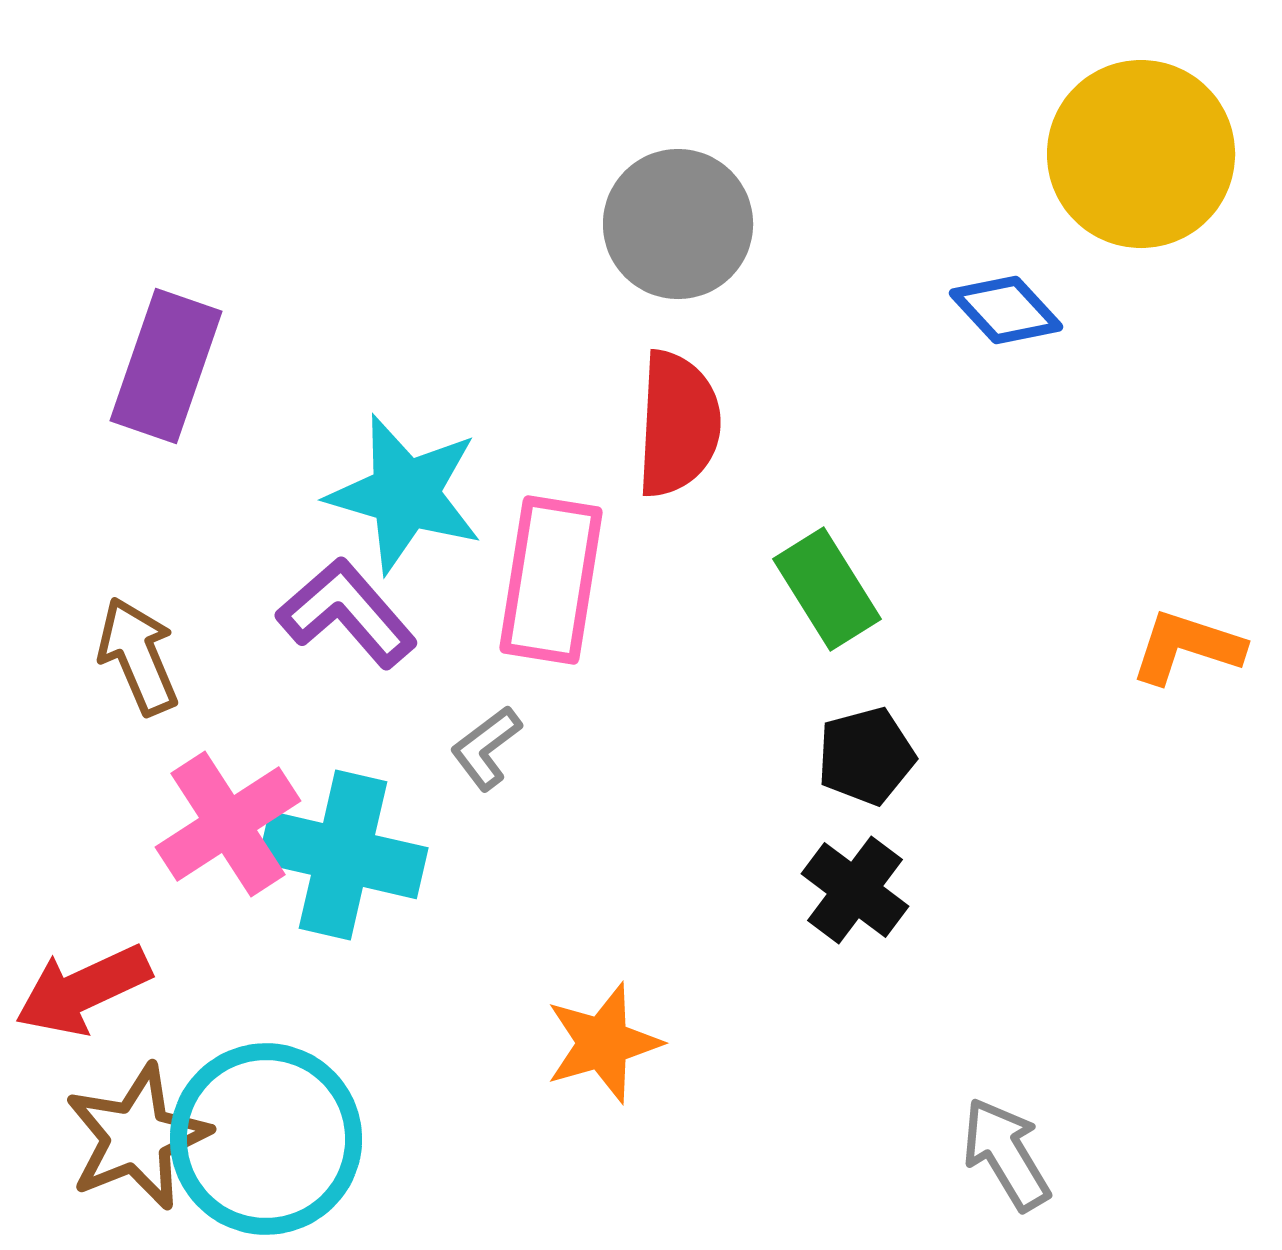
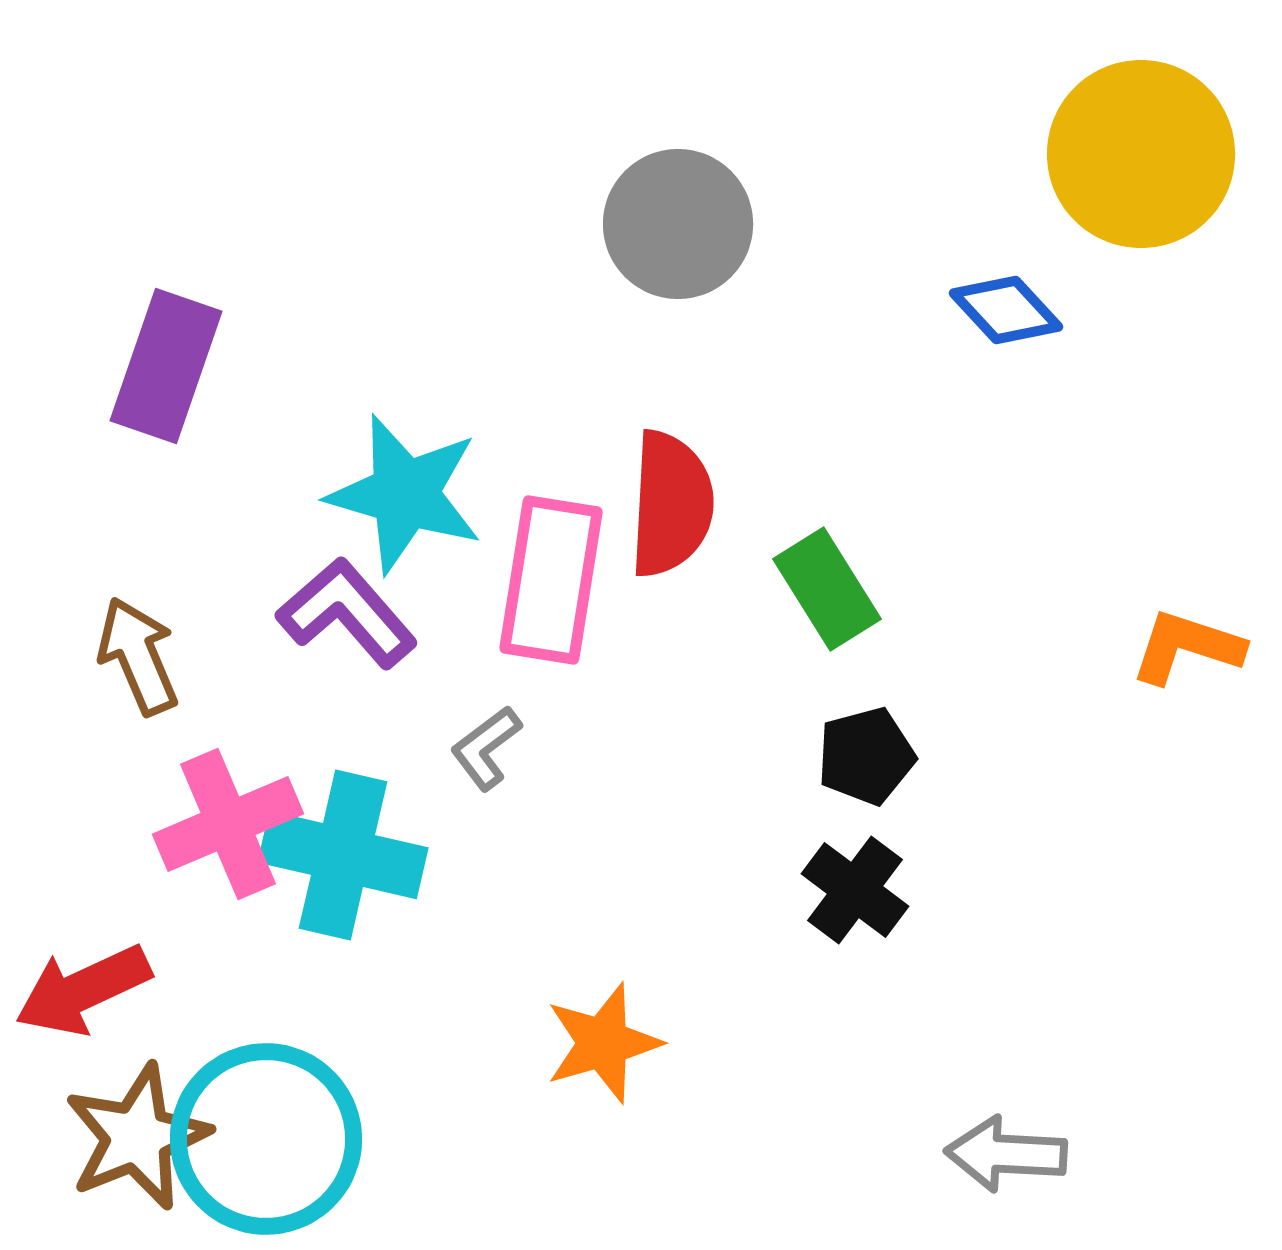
red semicircle: moved 7 px left, 80 px down
pink cross: rotated 10 degrees clockwise
gray arrow: rotated 56 degrees counterclockwise
